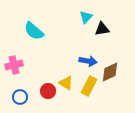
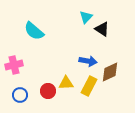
black triangle: rotated 42 degrees clockwise
yellow triangle: rotated 35 degrees counterclockwise
blue circle: moved 2 px up
